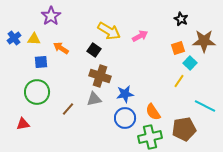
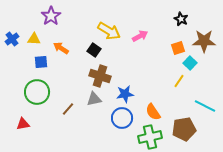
blue cross: moved 2 px left, 1 px down
blue circle: moved 3 px left
